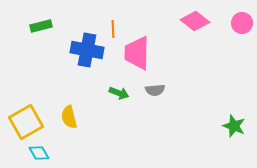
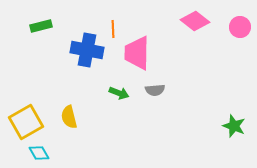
pink circle: moved 2 px left, 4 px down
